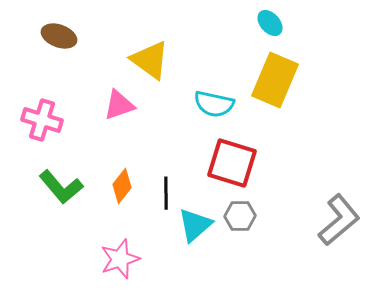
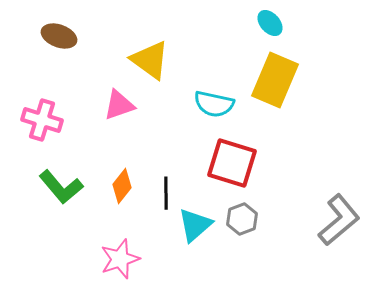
gray hexagon: moved 2 px right, 3 px down; rotated 20 degrees counterclockwise
